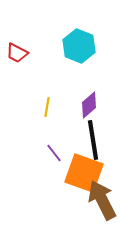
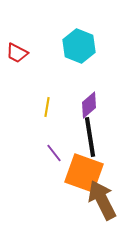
black line: moved 3 px left, 3 px up
